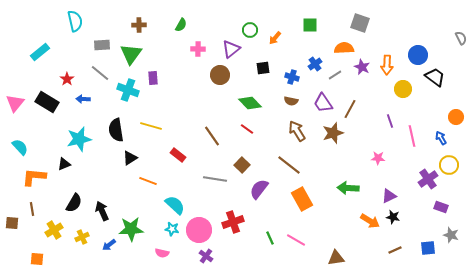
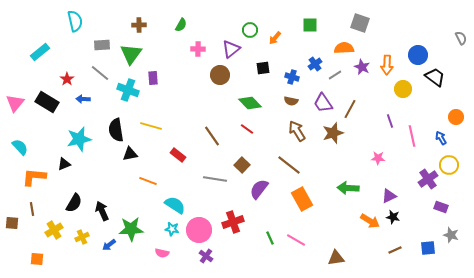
black triangle at (130, 158): moved 4 px up; rotated 21 degrees clockwise
cyan semicircle at (175, 205): rotated 10 degrees counterclockwise
